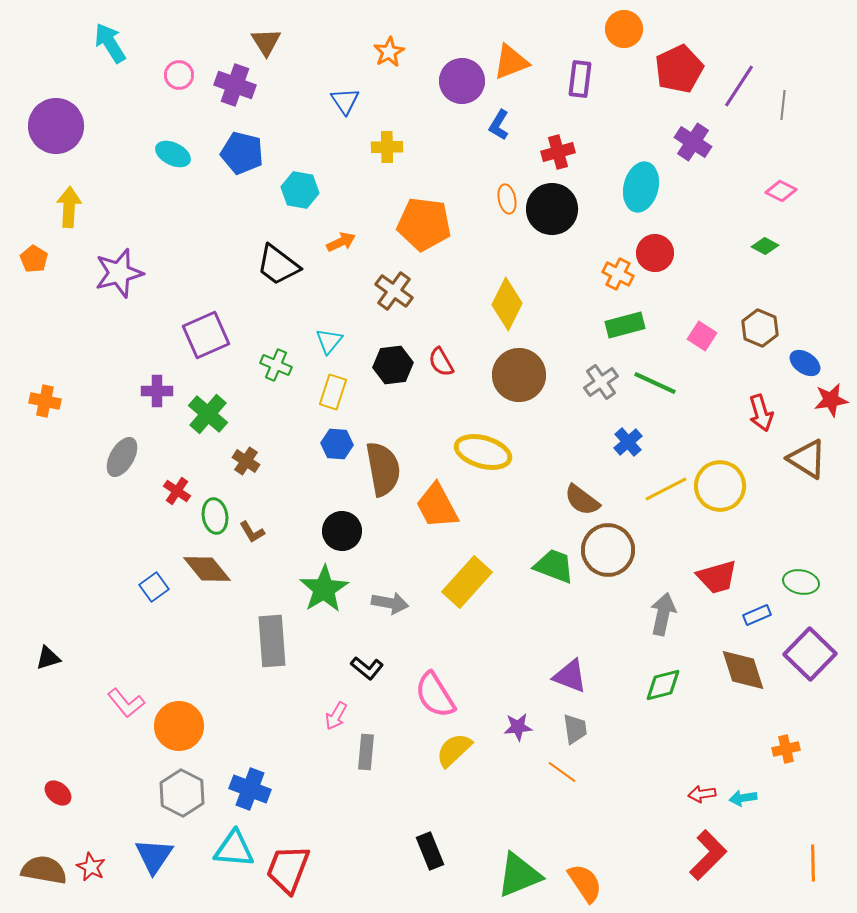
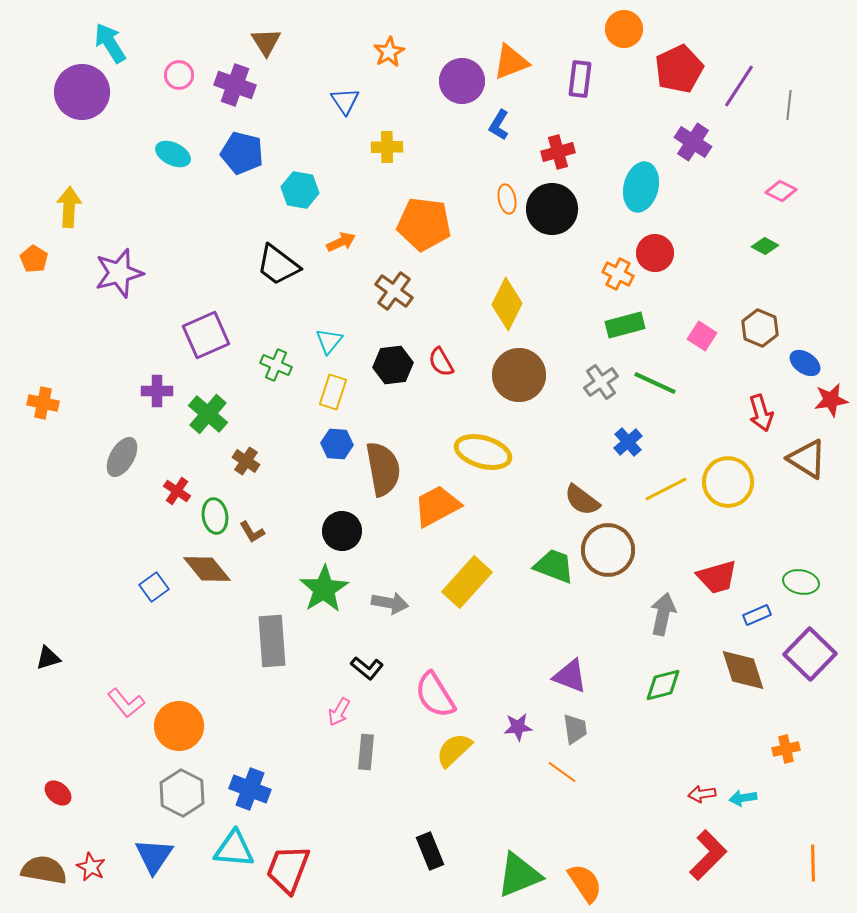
gray line at (783, 105): moved 6 px right
purple circle at (56, 126): moved 26 px right, 34 px up
orange cross at (45, 401): moved 2 px left, 2 px down
yellow circle at (720, 486): moved 8 px right, 4 px up
orange trapezoid at (437, 506): rotated 90 degrees clockwise
pink arrow at (336, 716): moved 3 px right, 4 px up
